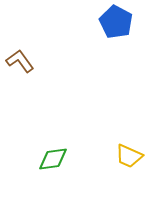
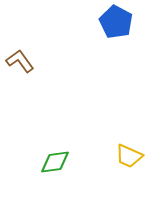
green diamond: moved 2 px right, 3 px down
